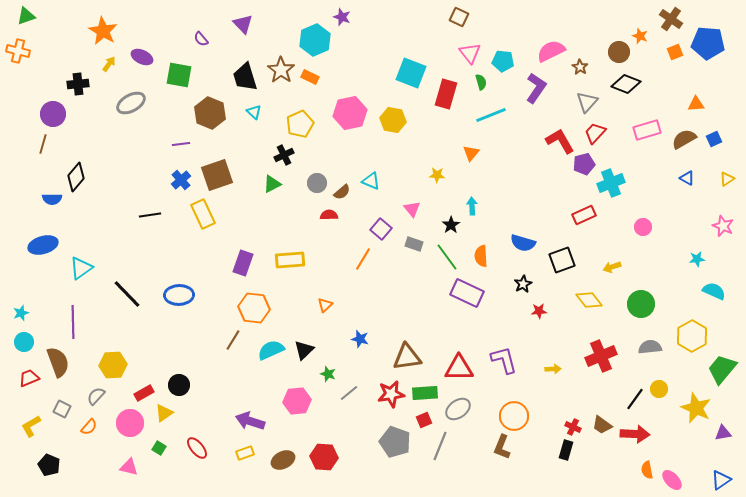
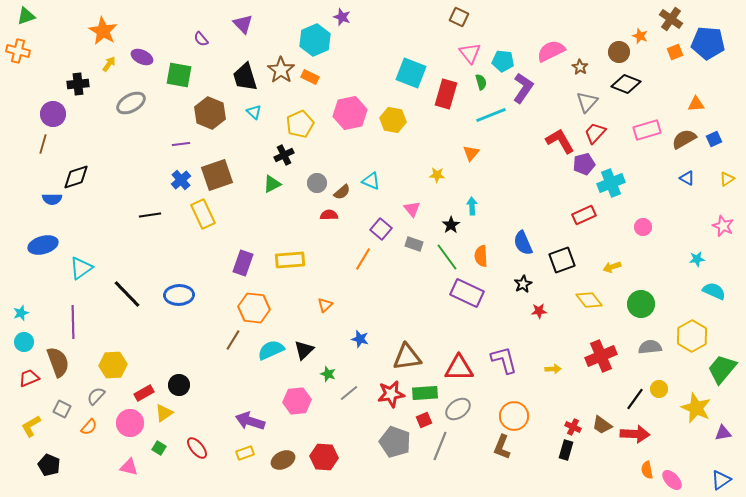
purple L-shape at (536, 88): moved 13 px left
black diamond at (76, 177): rotated 32 degrees clockwise
blue semicircle at (523, 243): rotated 50 degrees clockwise
